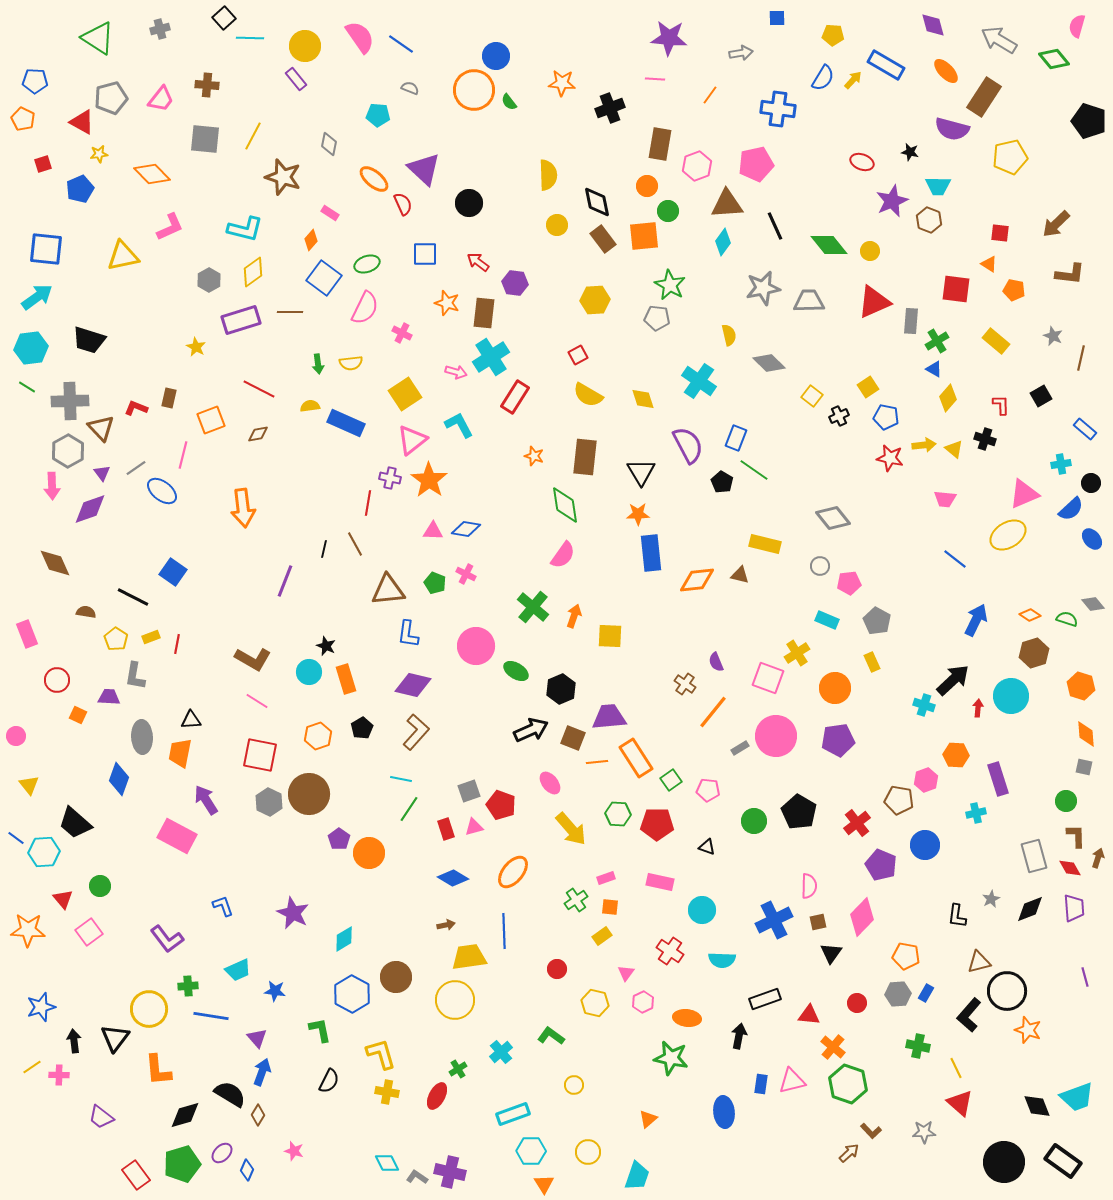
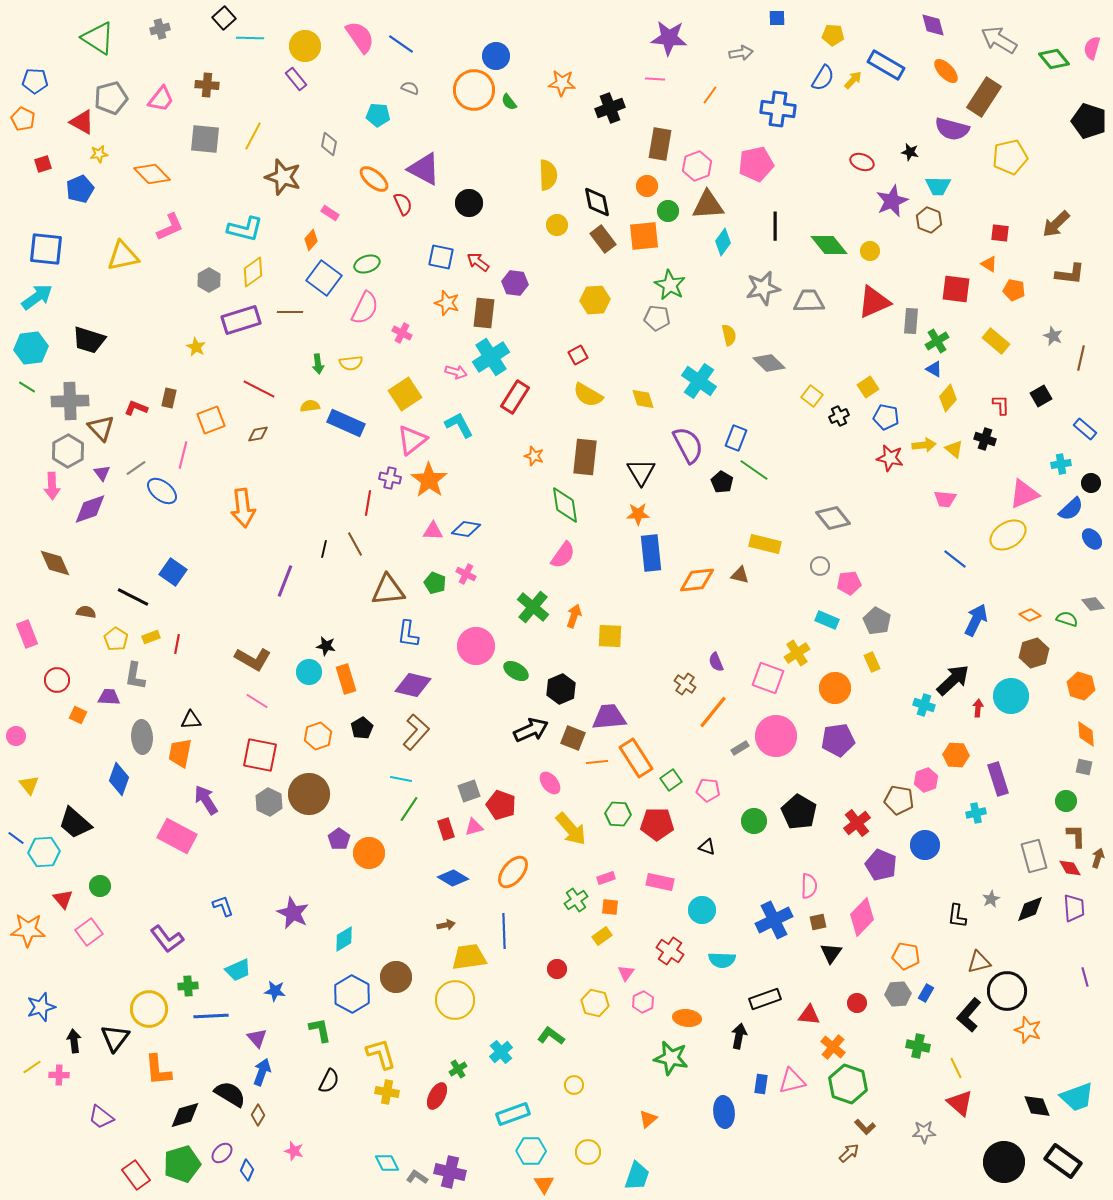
pink semicircle at (1077, 26): moved 15 px right, 22 px down
purple triangle at (424, 169): rotated 15 degrees counterclockwise
brown triangle at (727, 204): moved 19 px left, 1 px down
black line at (775, 226): rotated 24 degrees clockwise
blue square at (425, 254): moved 16 px right, 3 px down; rotated 12 degrees clockwise
black star at (326, 646): rotated 12 degrees counterclockwise
blue line at (211, 1016): rotated 12 degrees counterclockwise
brown L-shape at (871, 1131): moved 6 px left, 4 px up
